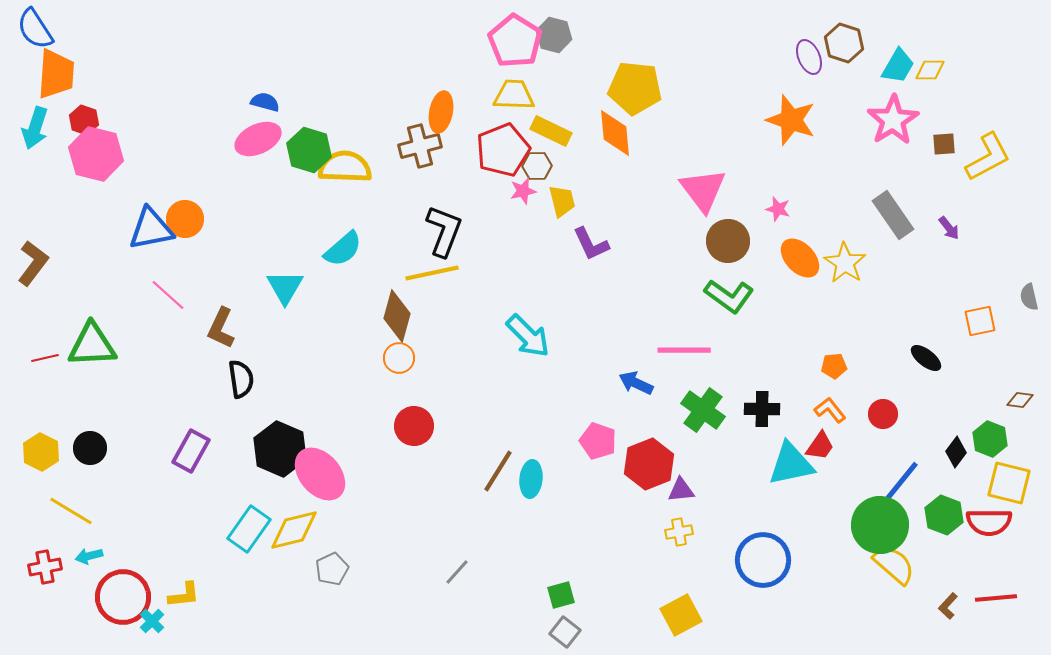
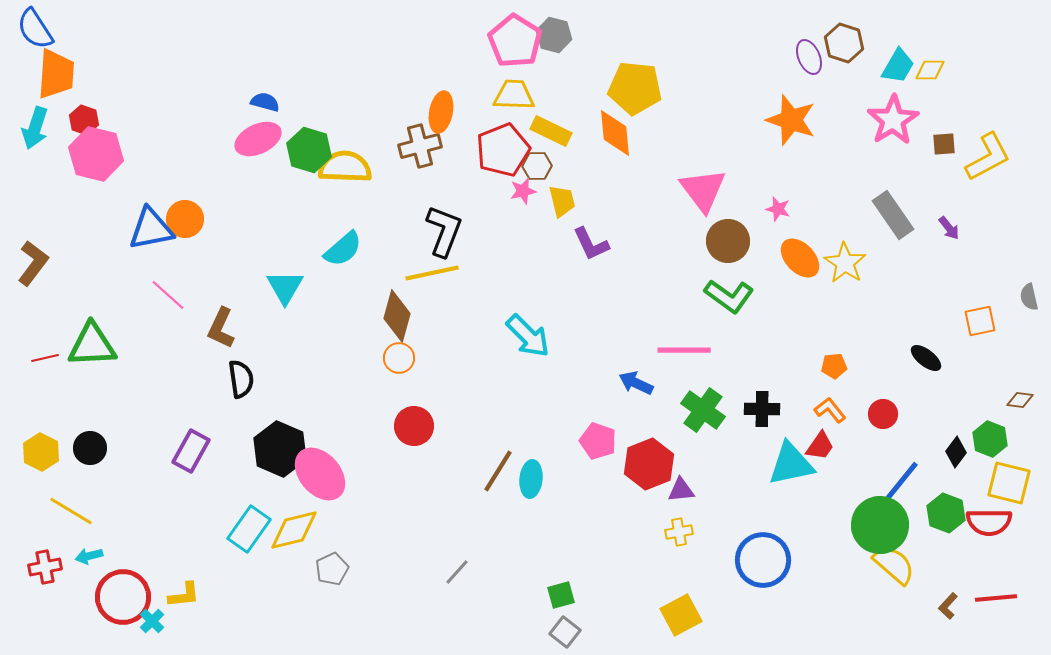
green hexagon at (944, 515): moved 2 px right, 2 px up
